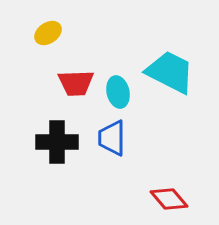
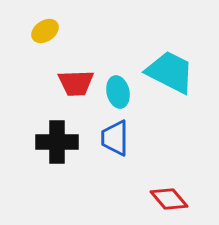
yellow ellipse: moved 3 px left, 2 px up
blue trapezoid: moved 3 px right
